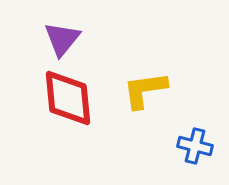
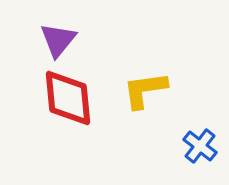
purple triangle: moved 4 px left, 1 px down
blue cross: moved 5 px right; rotated 24 degrees clockwise
